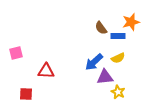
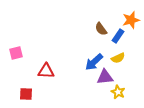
orange star: moved 2 px up
brown semicircle: moved 1 px down
blue rectangle: rotated 56 degrees counterclockwise
